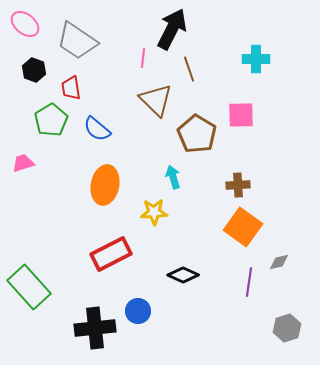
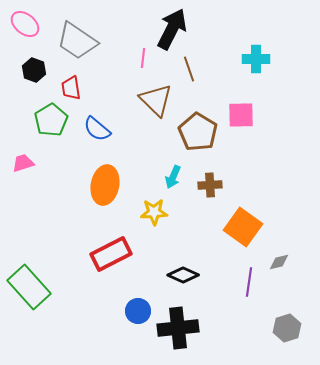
brown pentagon: moved 1 px right, 2 px up
cyan arrow: rotated 140 degrees counterclockwise
brown cross: moved 28 px left
black cross: moved 83 px right
